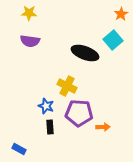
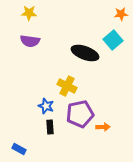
orange star: rotated 24 degrees clockwise
purple pentagon: moved 1 px right, 1 px down; rotated 16 degrees counterclockwise
